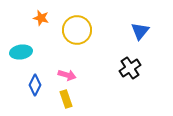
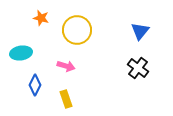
cyan ellipse: moved 1 px down
black cross: moved 8 px right; rotated 20 degrees counterclockwise
pink arrow: moved 1 px left, 9 px up
